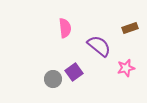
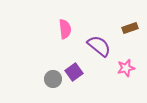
pink semicircle: moved 1 px down
